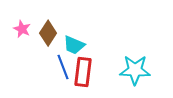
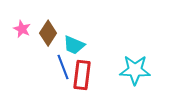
red rectangle: moved 1 px left, 3 px down
